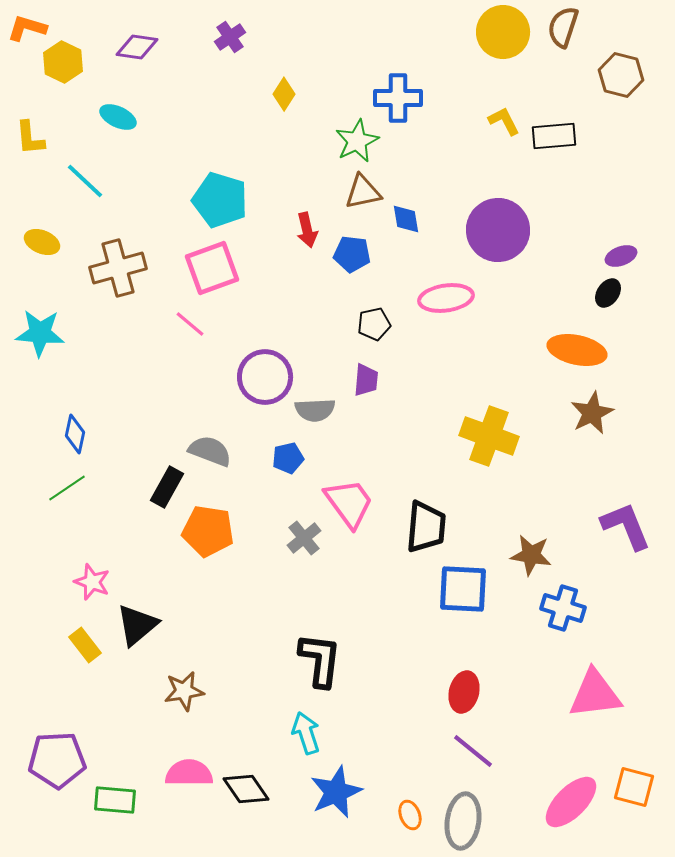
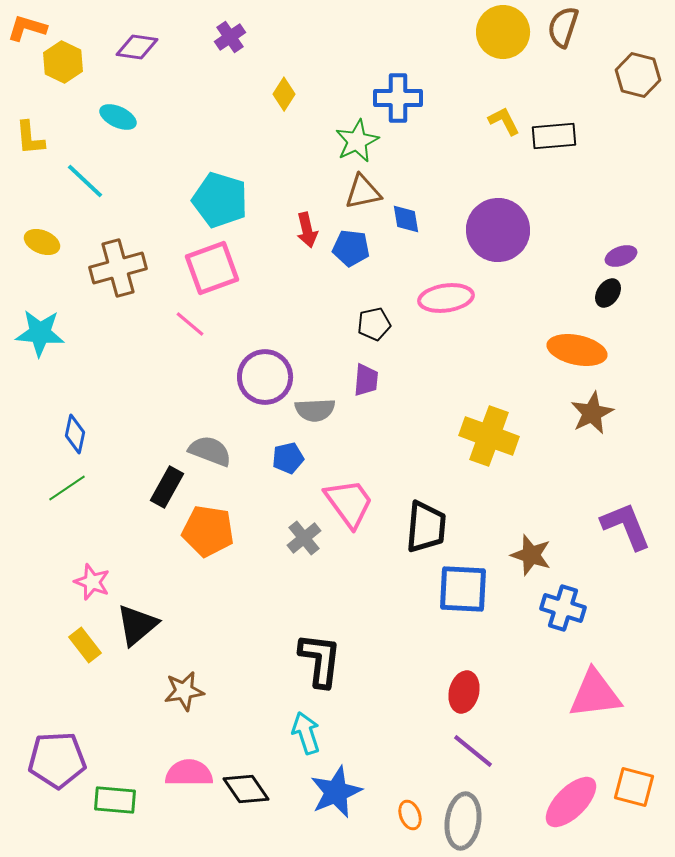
brown hexagon at (621, 75): moved 17 px right
blue pentagon at (352, 254): moved 1 px left, 6 px up
brown star at (531, 555): rotated 9 degrees clockwise
